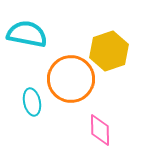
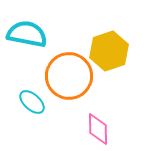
orange circle: moved 2 px left, 3 px up
cyan ellipse: rotated 36 degrees counterclockwise
pink diamond: moved 2 px left, 1 px up
